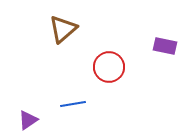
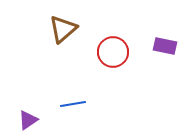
red circle: moved 4 px right, 15 px up
